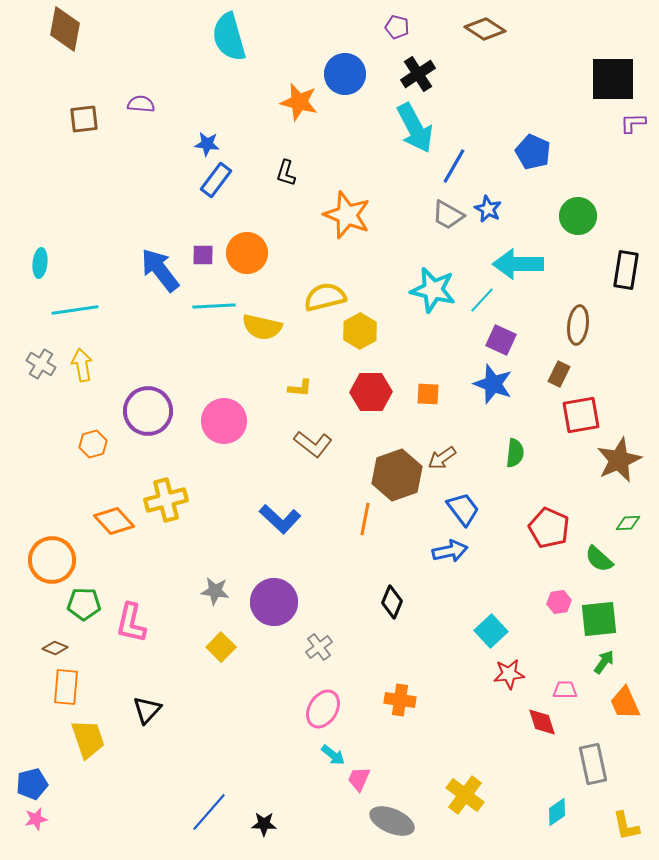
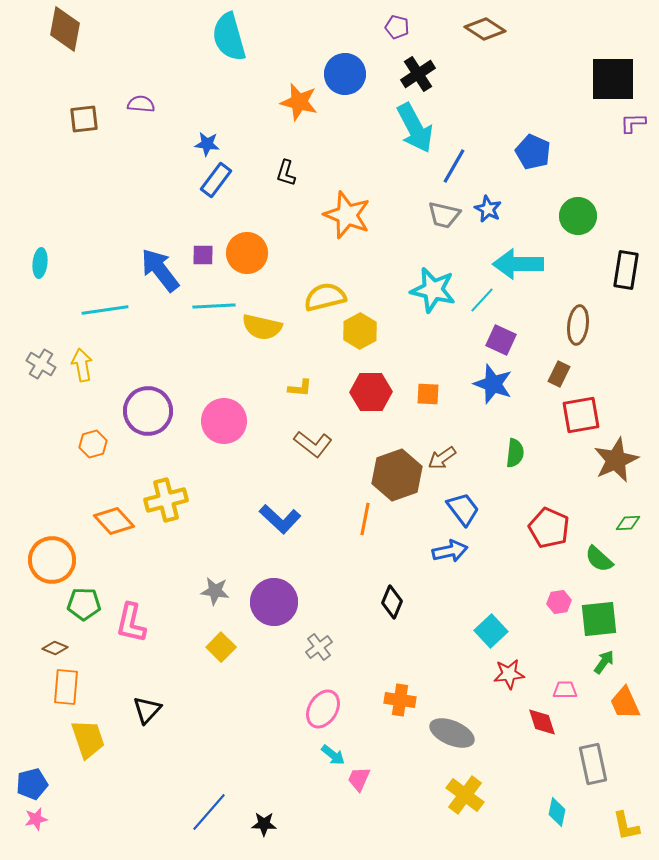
gray trapezoid at (448, 215): moved 4 px left; rotated 16 degrees counterclockwise
cyan line at (75, 310): moved 30 px right
brown star at (619, 460): moved 3 px left
cyan diamond at (557, 812): rotated 44 degrees counterclockwise
gray ellipse at (392, 821): moved 60 px right, 88 px up
